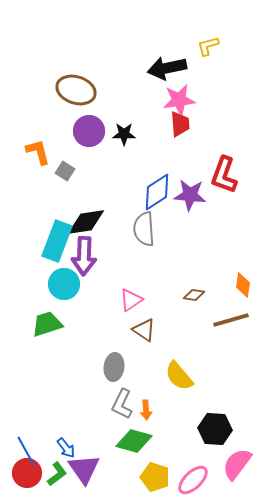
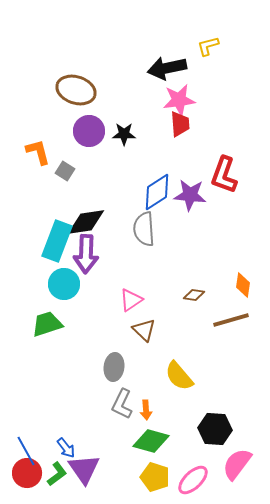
purple arrow: moved 2 px right, 2 px up
brown triangle: rotated 10 degrees clockwise
green diamond: moved 17 px right
